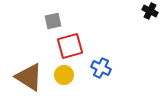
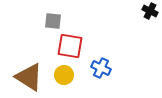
gray square: rotated 18 degrees clockwise
red square: rotated 24 degrees clockwise
